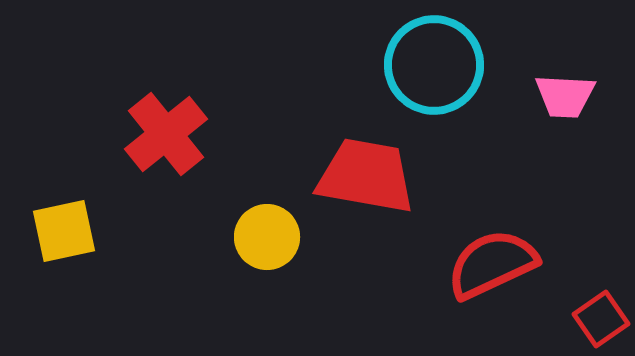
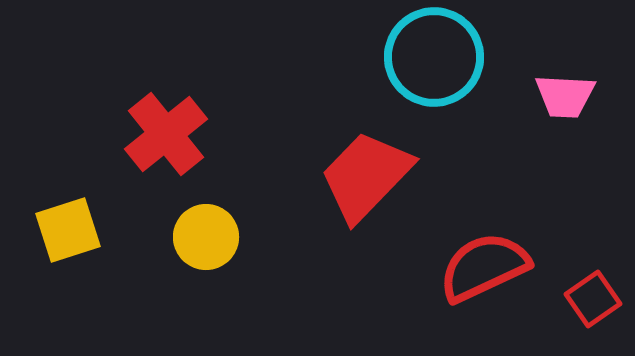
cyan circle: moved 8 px up
red trapezoid: rotated 56 degrees counterclockwise
yellow square: moved 4 px right, 1 px up; rotated 6 degrees counterclockwise
yellow circle: moved 61 px left
red semicircle: moved 8 px left, 3 px down
red square: moved 8 px left, 20 px up
